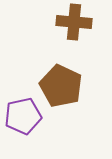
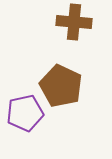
purple pentagon: moved 2 px right, 3 px up
